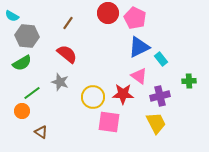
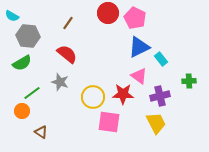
gray hexagon: moved 1 px right
